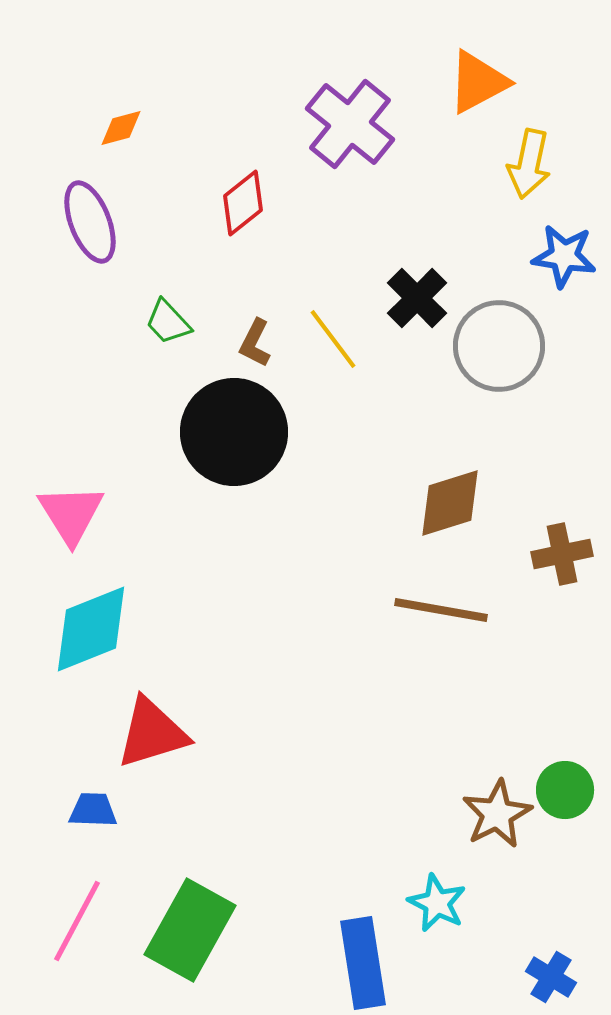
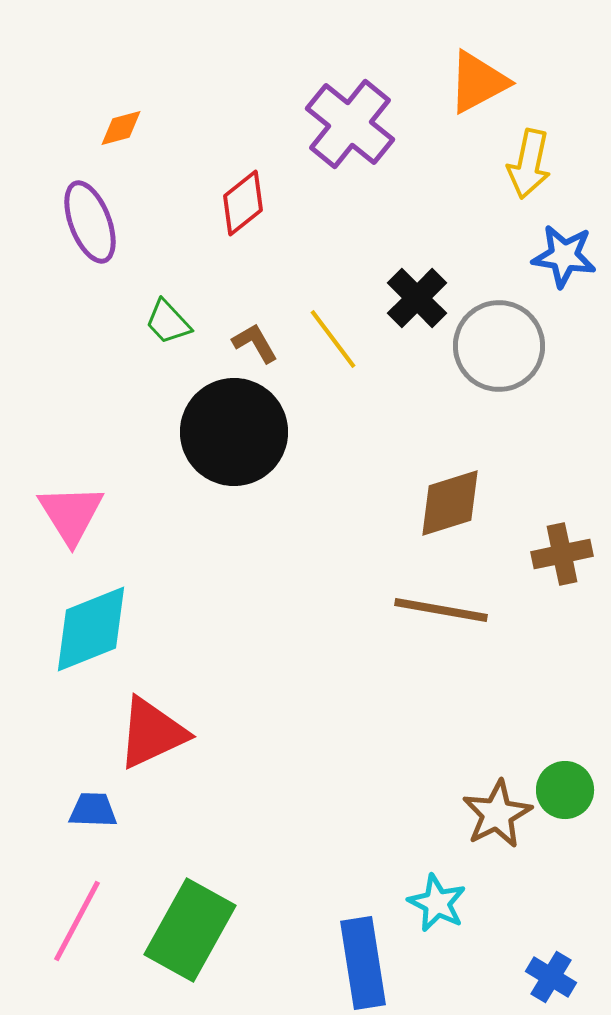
brown L-shape: rotated 123 degrees clockwise
red triangle: rotated 8 degrees counterclockwise
